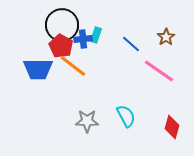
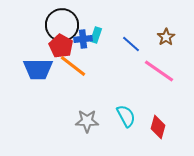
red diamond: moved 14 px left
